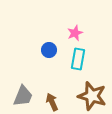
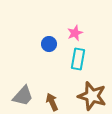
blue circle: moved 6 px up
gray trapezoid: rotated 20 degrees clockwise
